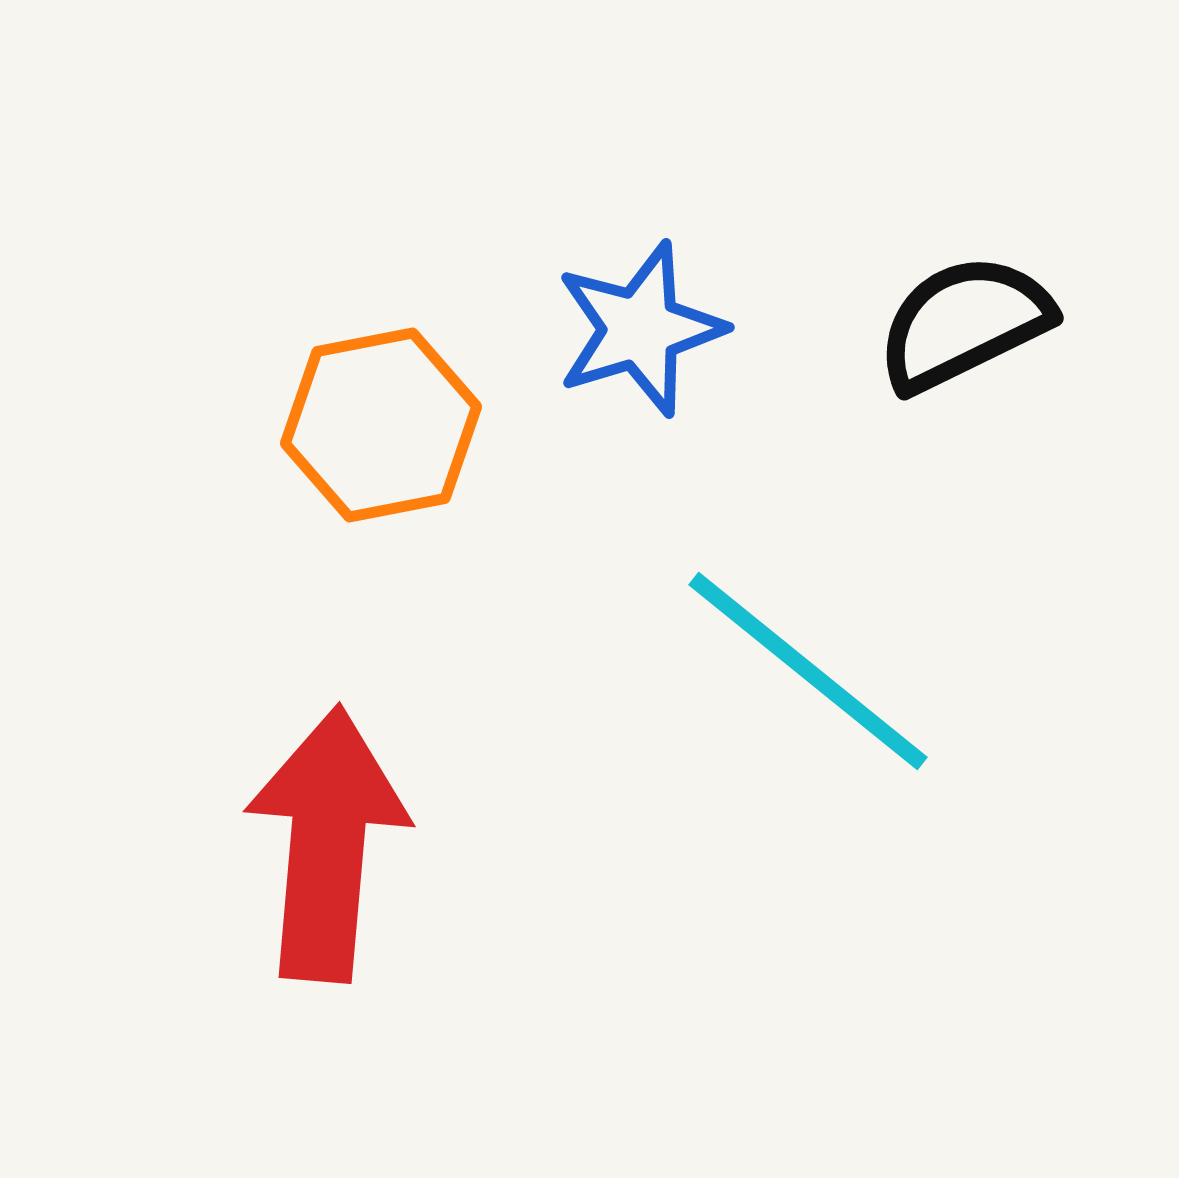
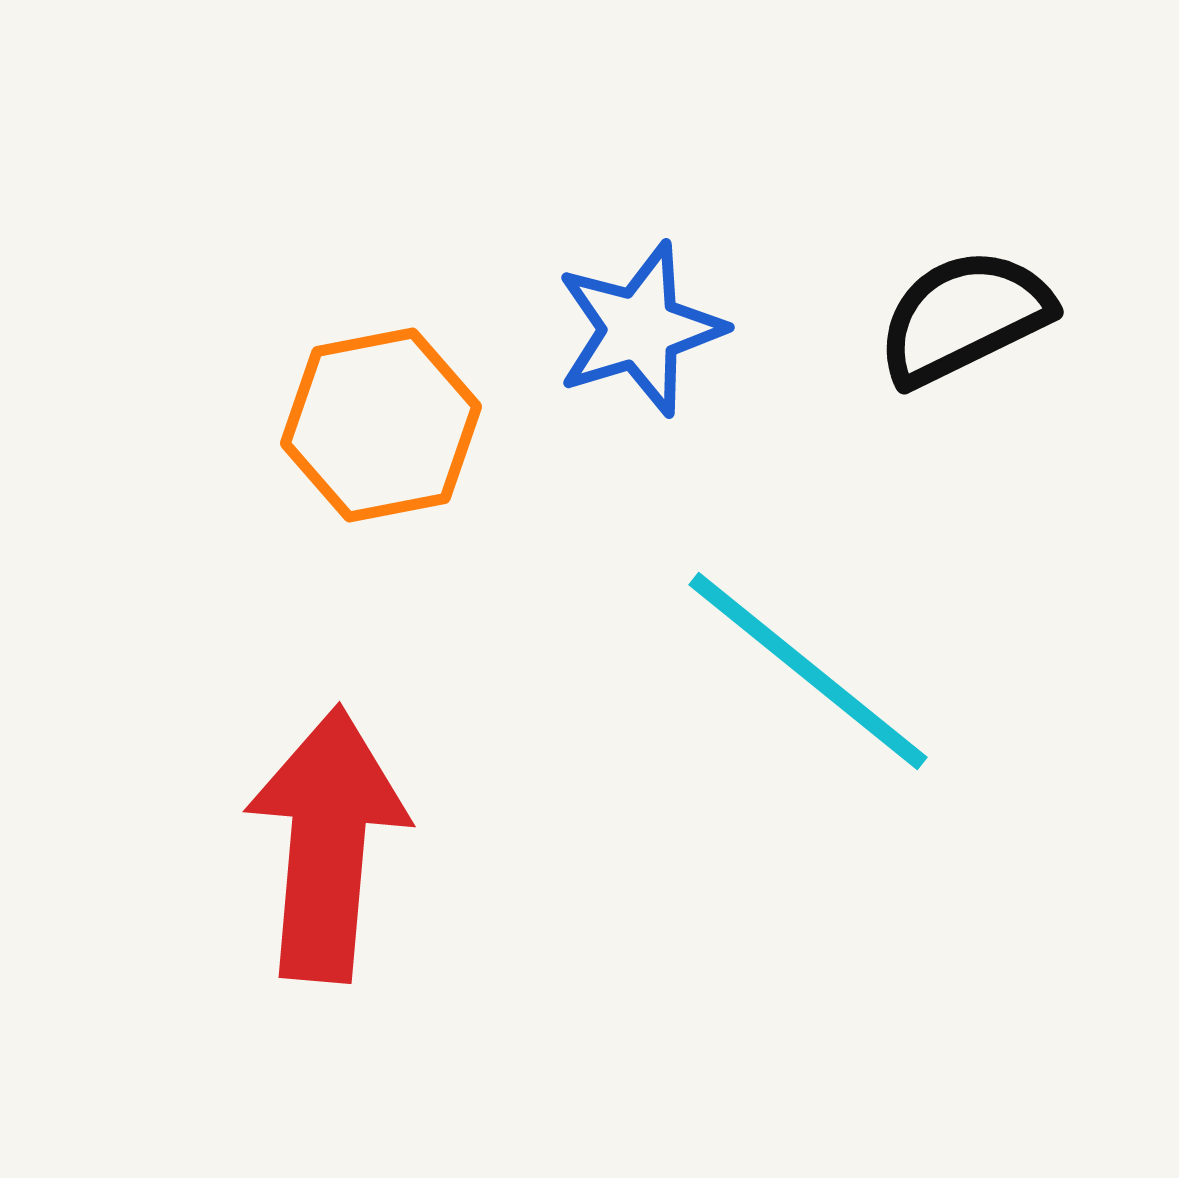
black semicircle: moved 6 px up
